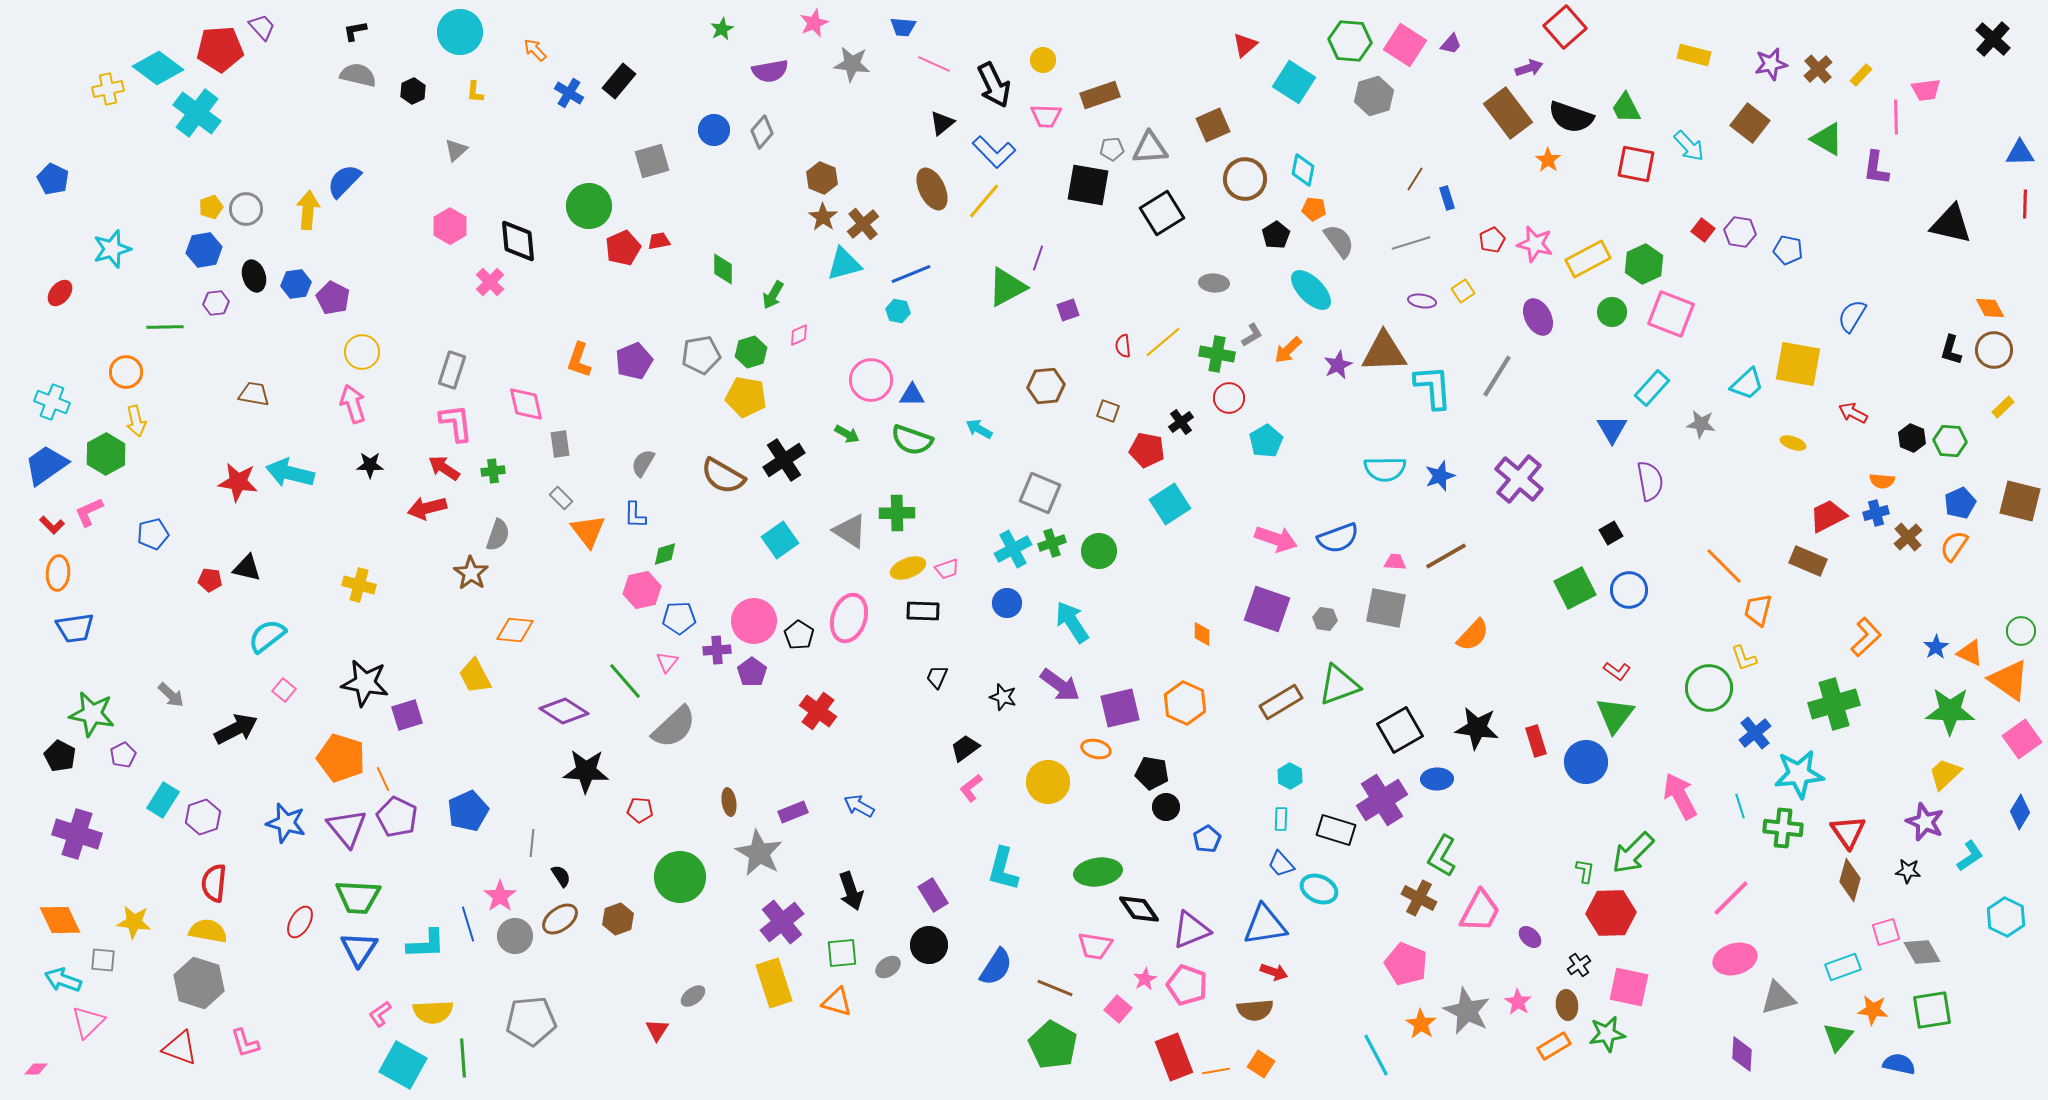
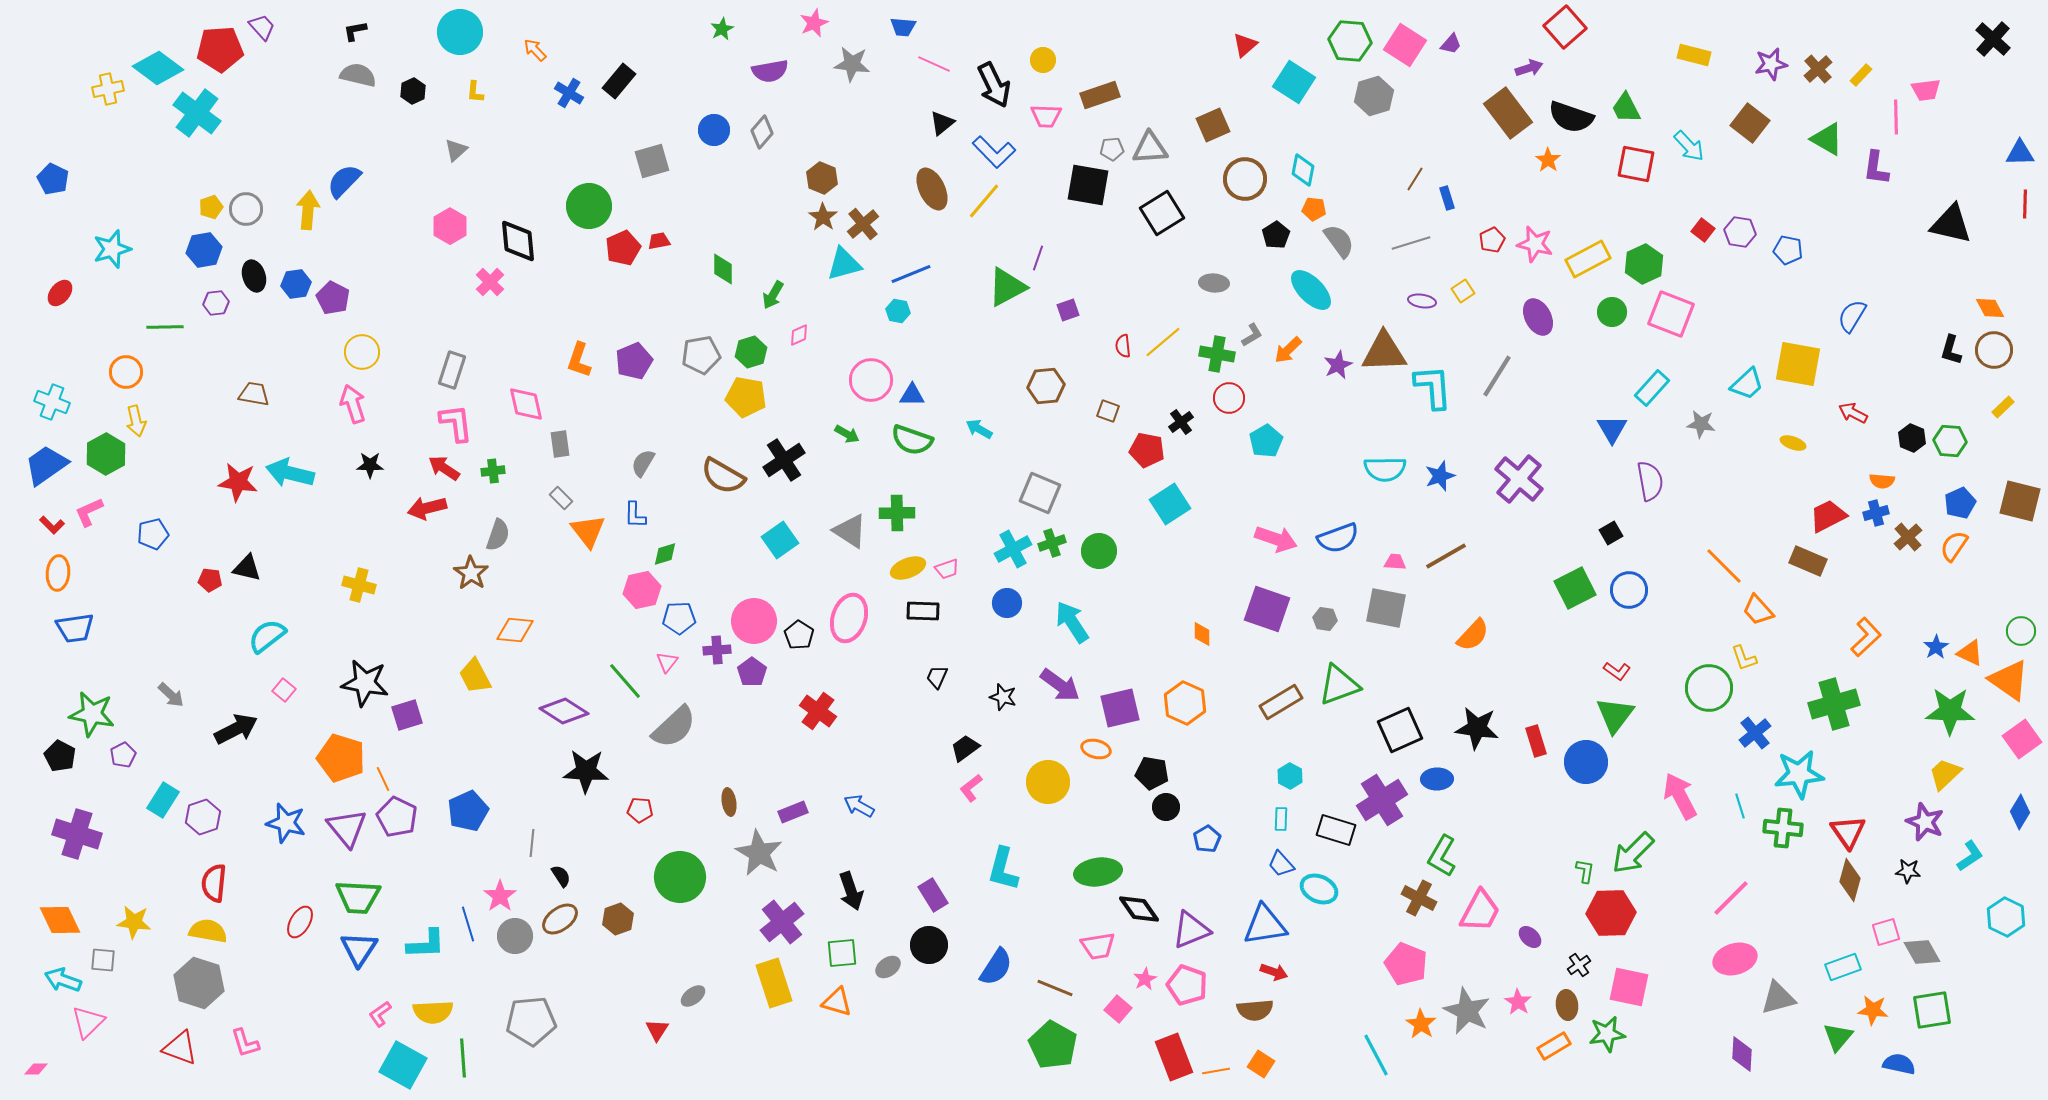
orange trapezoid at (1758, 610): rotated 56 degrees counterclockwise
black square at (1400, 730): rotated 6 degrees clockwise
pink trapezoid at (1095, 946): moved 3 px right; rotated 18 degrees counterclockwise
